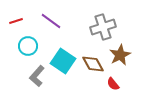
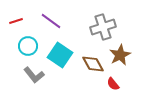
cyan square: moved 3 px left, 6 px up
gray L-shape: moved 3 px left, 1 px up; rotated 80 degrees counterclockwise
